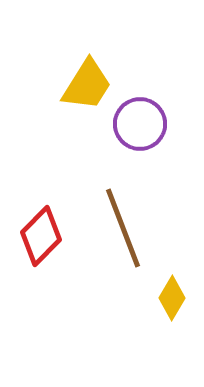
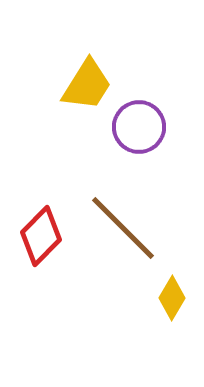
purple circle: moved 1 px left, 3 px down
brown line: rotated 24 degrees counterclockwise
